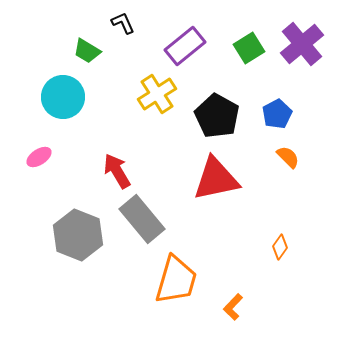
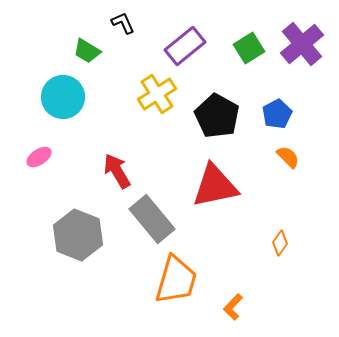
red triangle: moved 1 px left, 7 px down
gray rectangle: moved 10 px right
orange diamond: moved 4 px up
